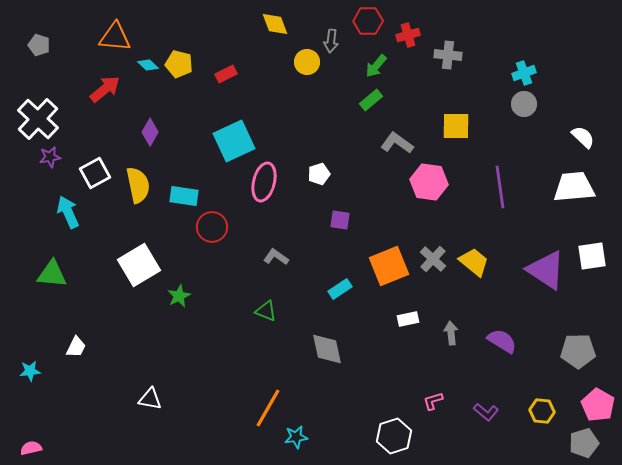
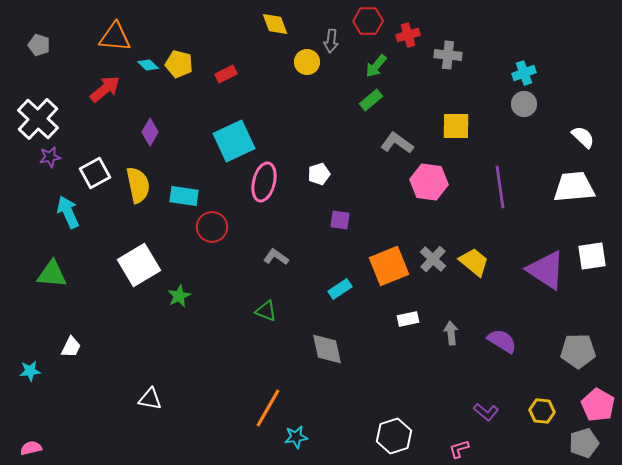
white trapezoid at (76, 347): moved 5 px left
pink L-shape at (433, 401): moved 26 px right, 48 px down
